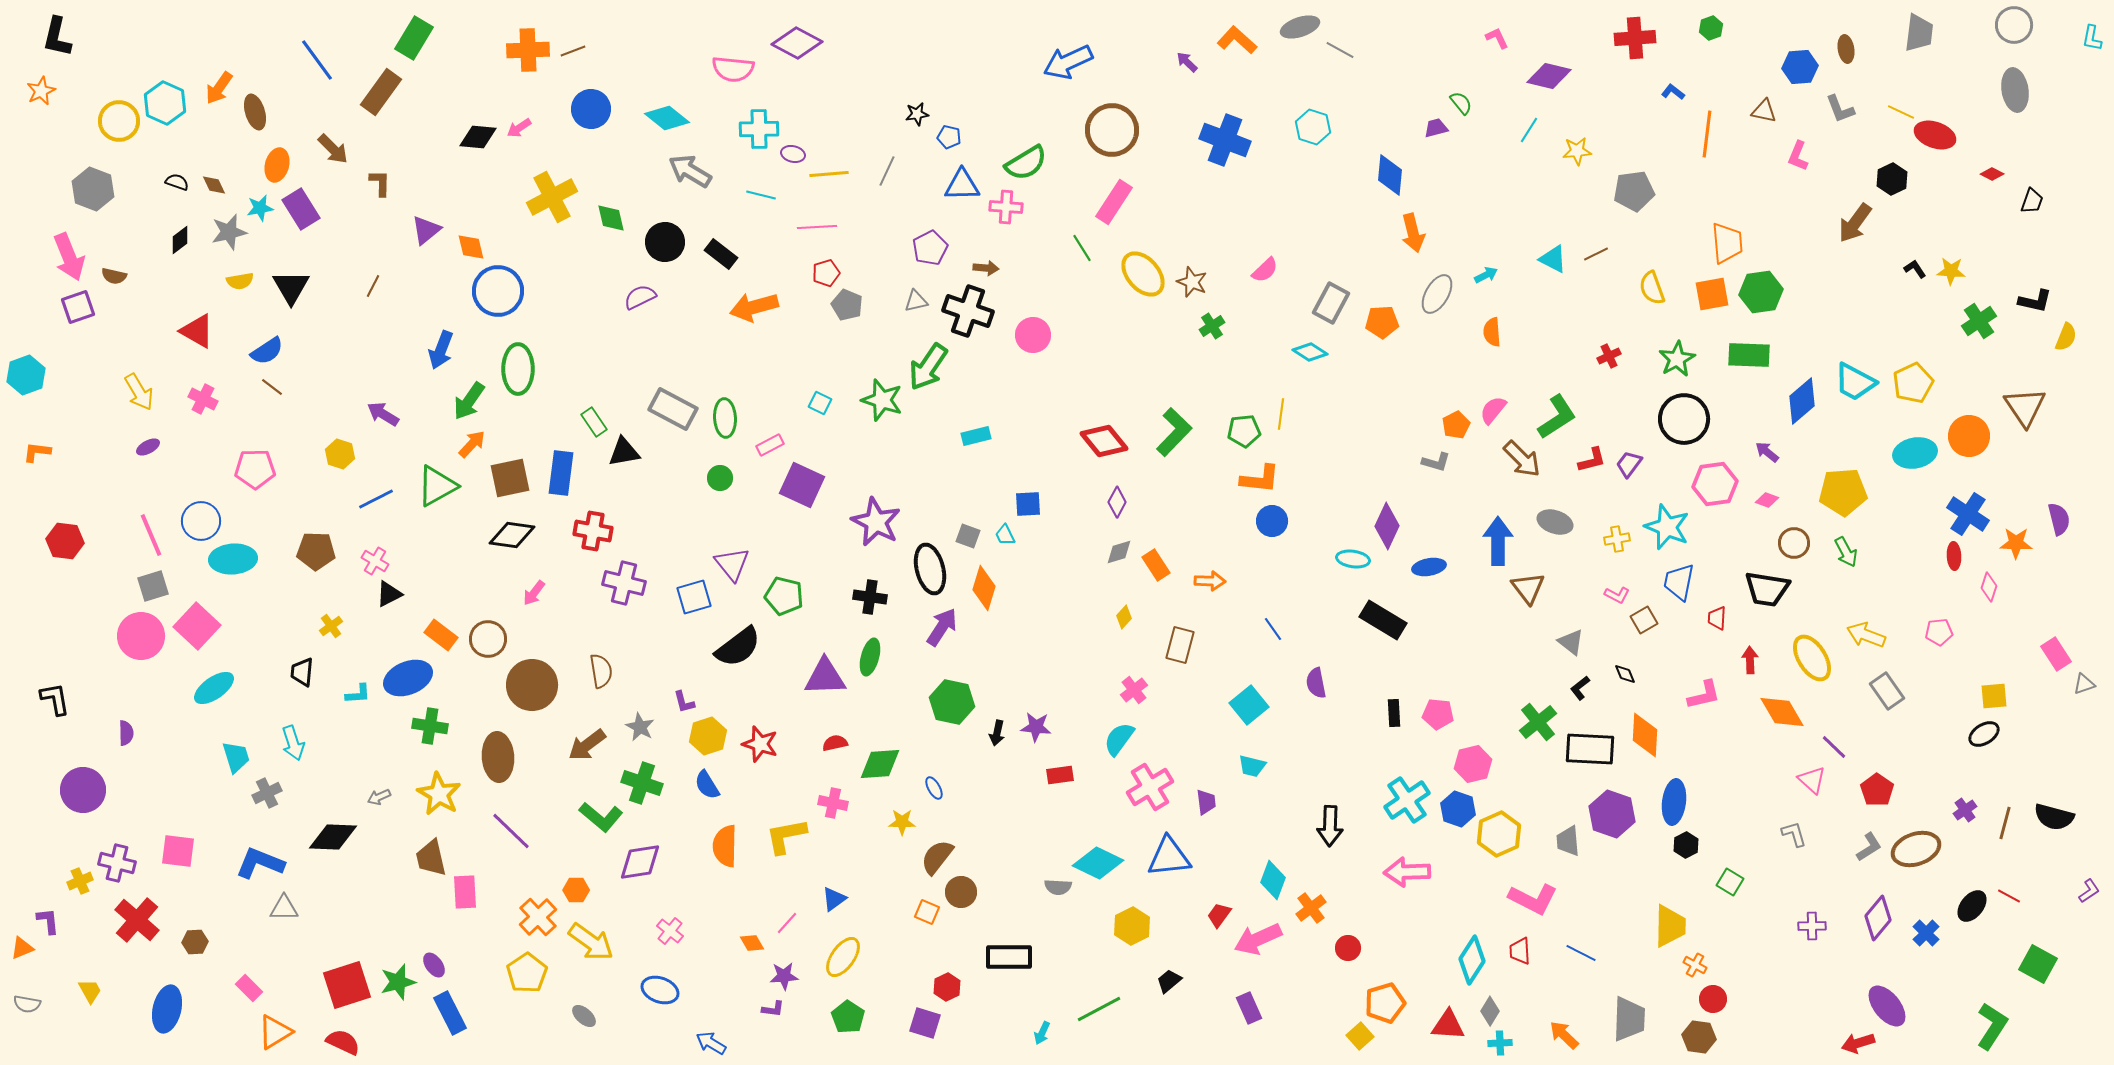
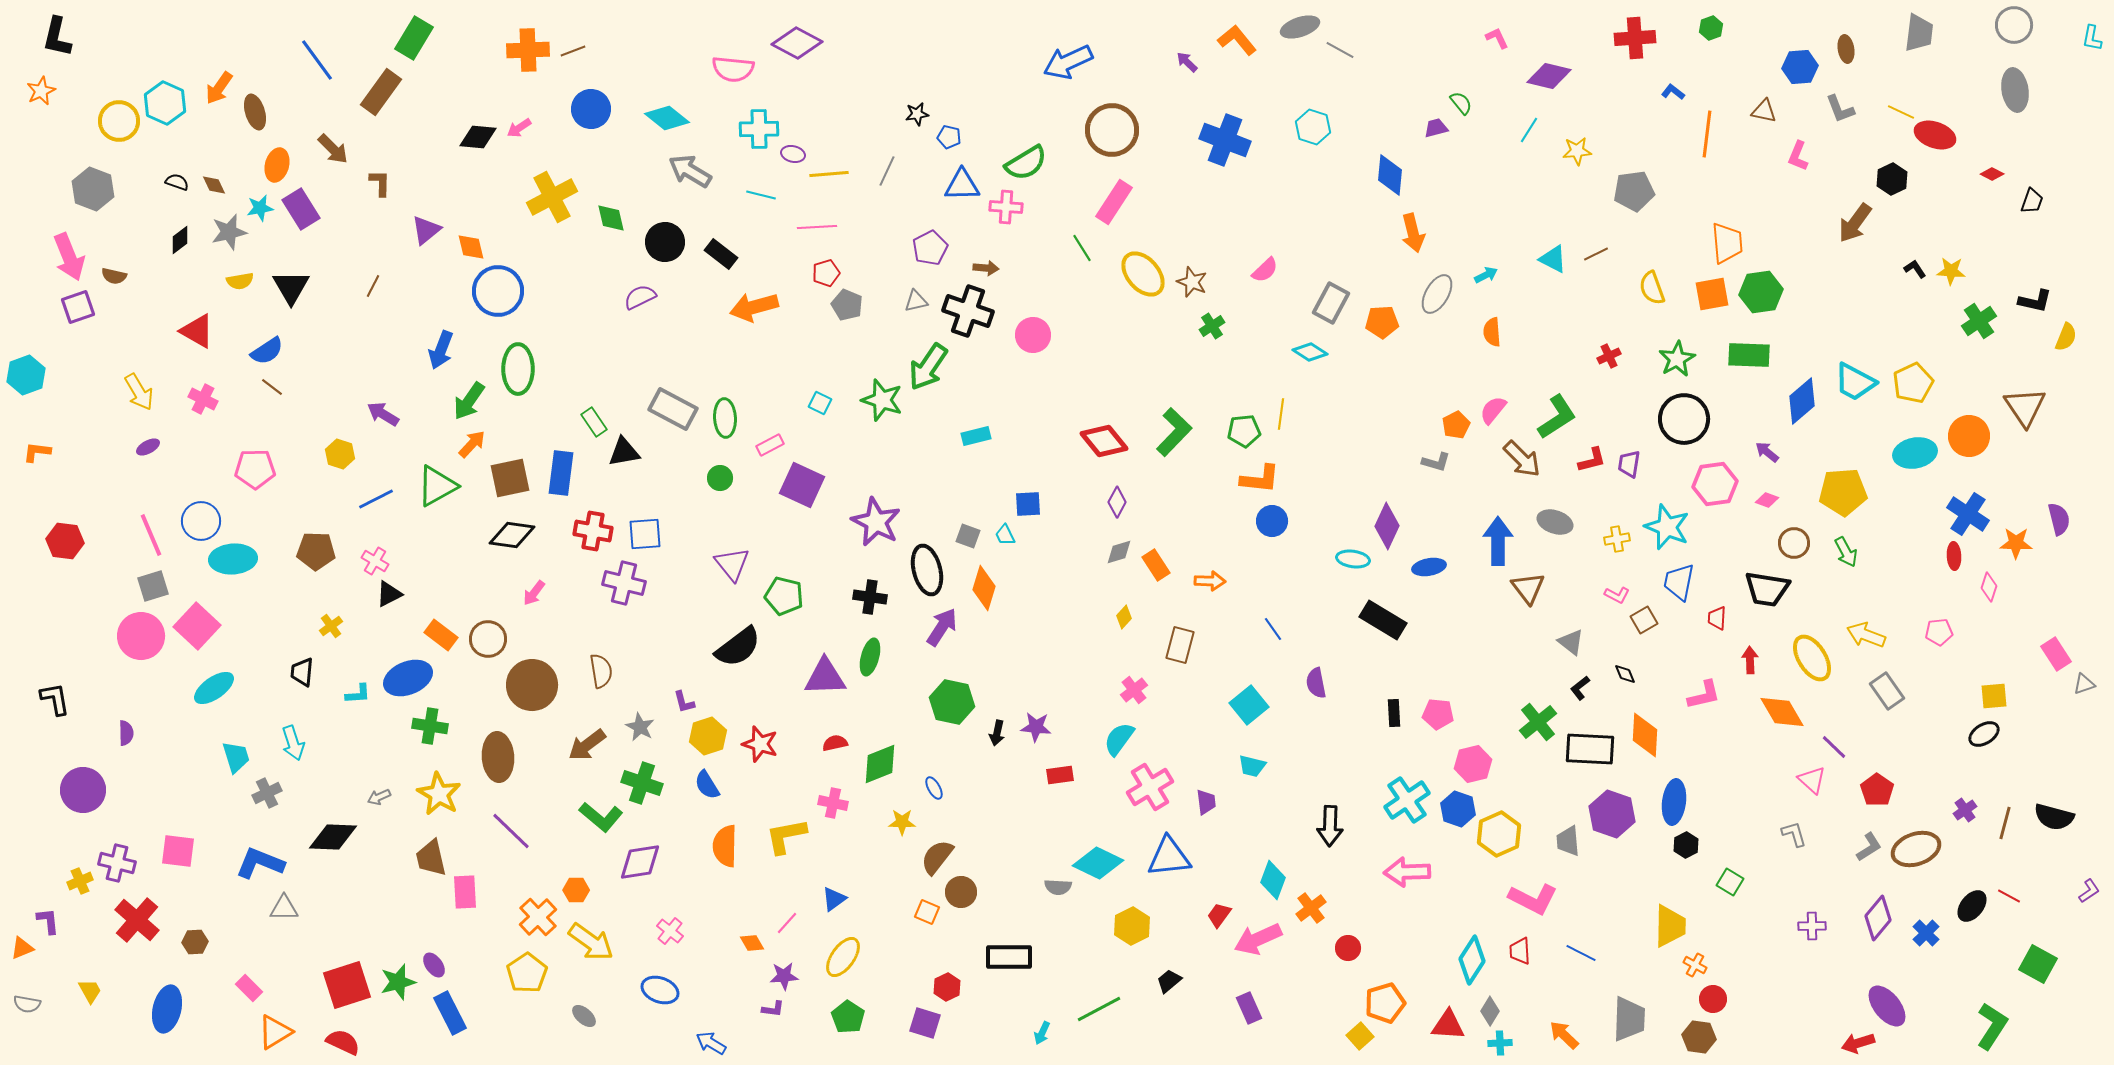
orange L-shape at (1237, 40): rotated 9 degrees clockwise
purple trapezoid at (1629, 464): rotated 28 degrees counterclockwise
black ellipse at (930, 569): moved 3 px left, 1 px down
blue square at (694, 597): moved 49 px left, 63 px up; rotated 12 degrees clockwise
green diamond at (880, 764): rotated 18 degrees counterclockwise
